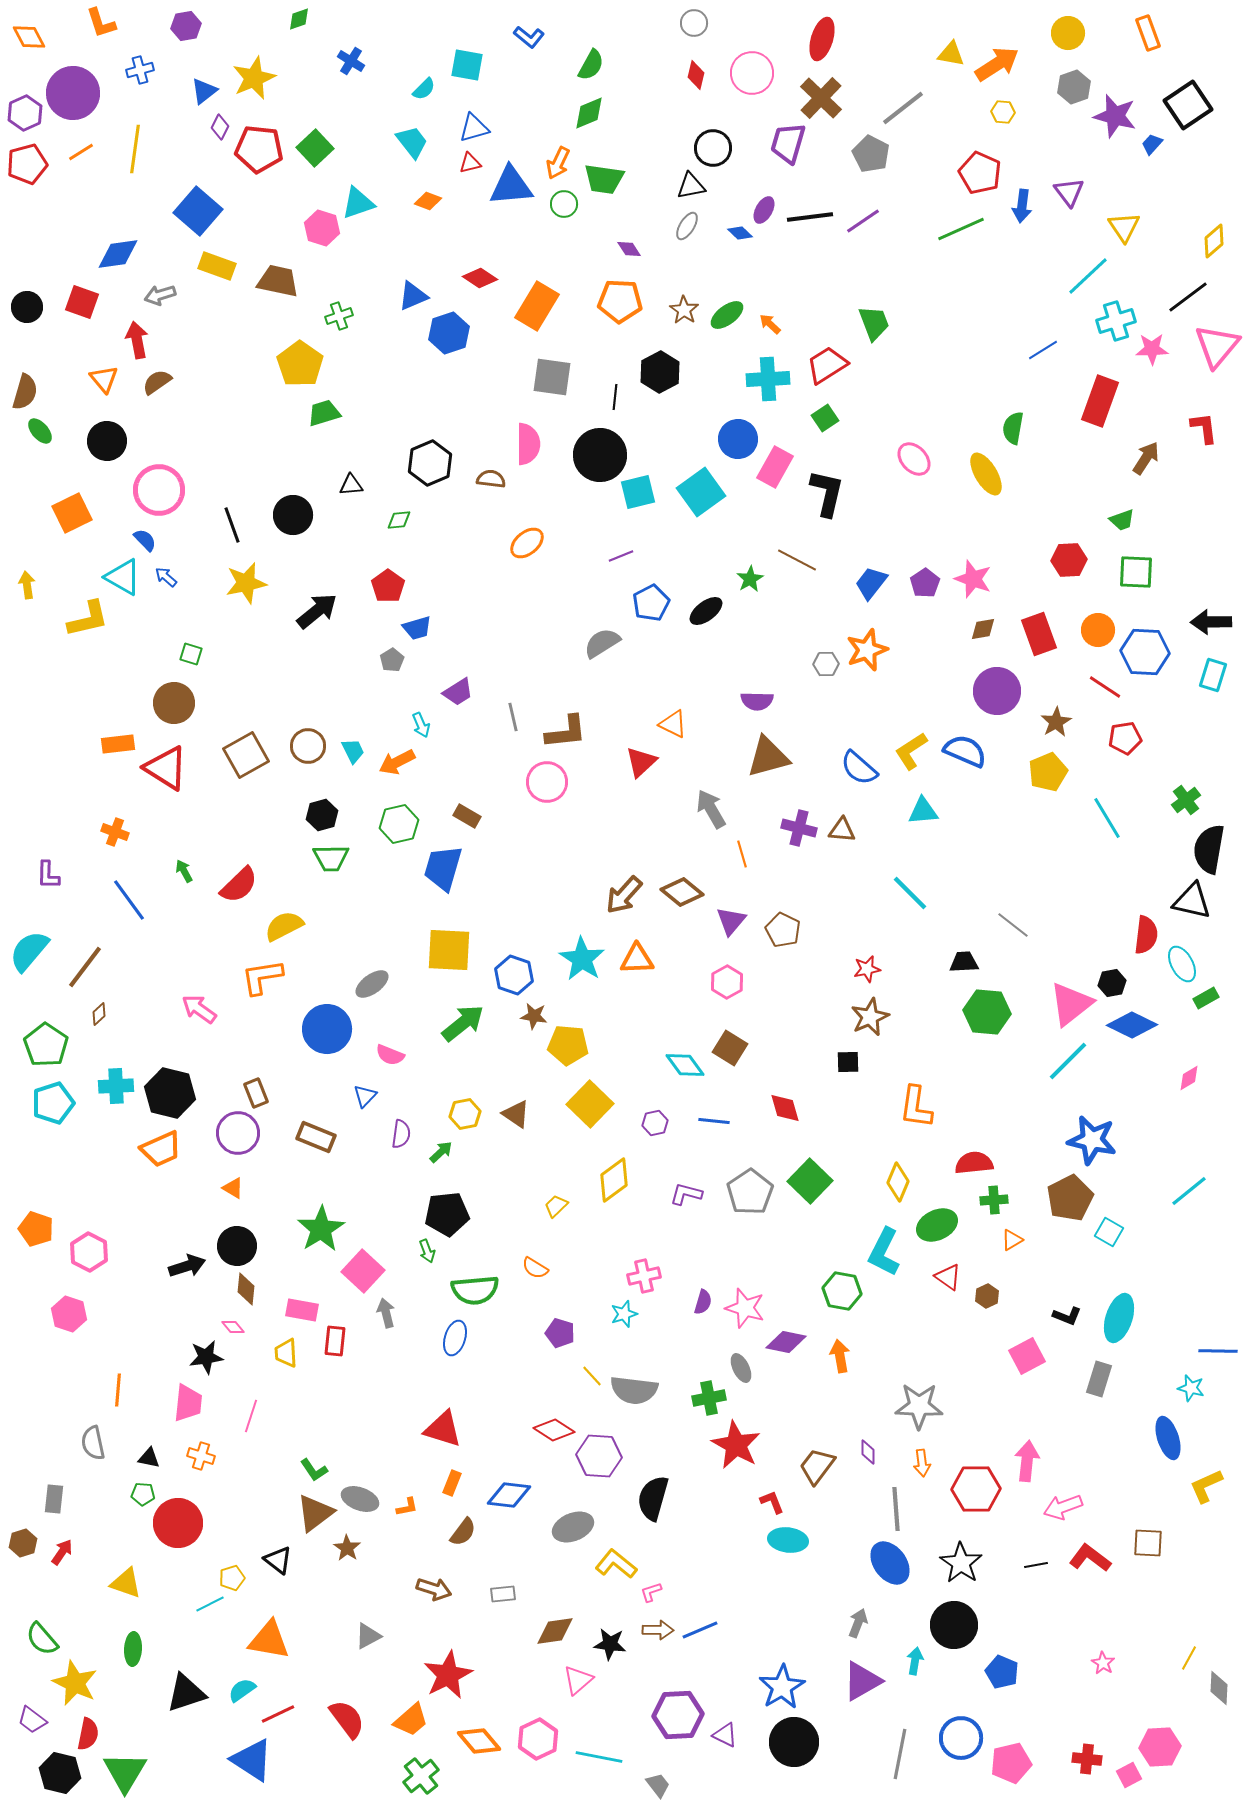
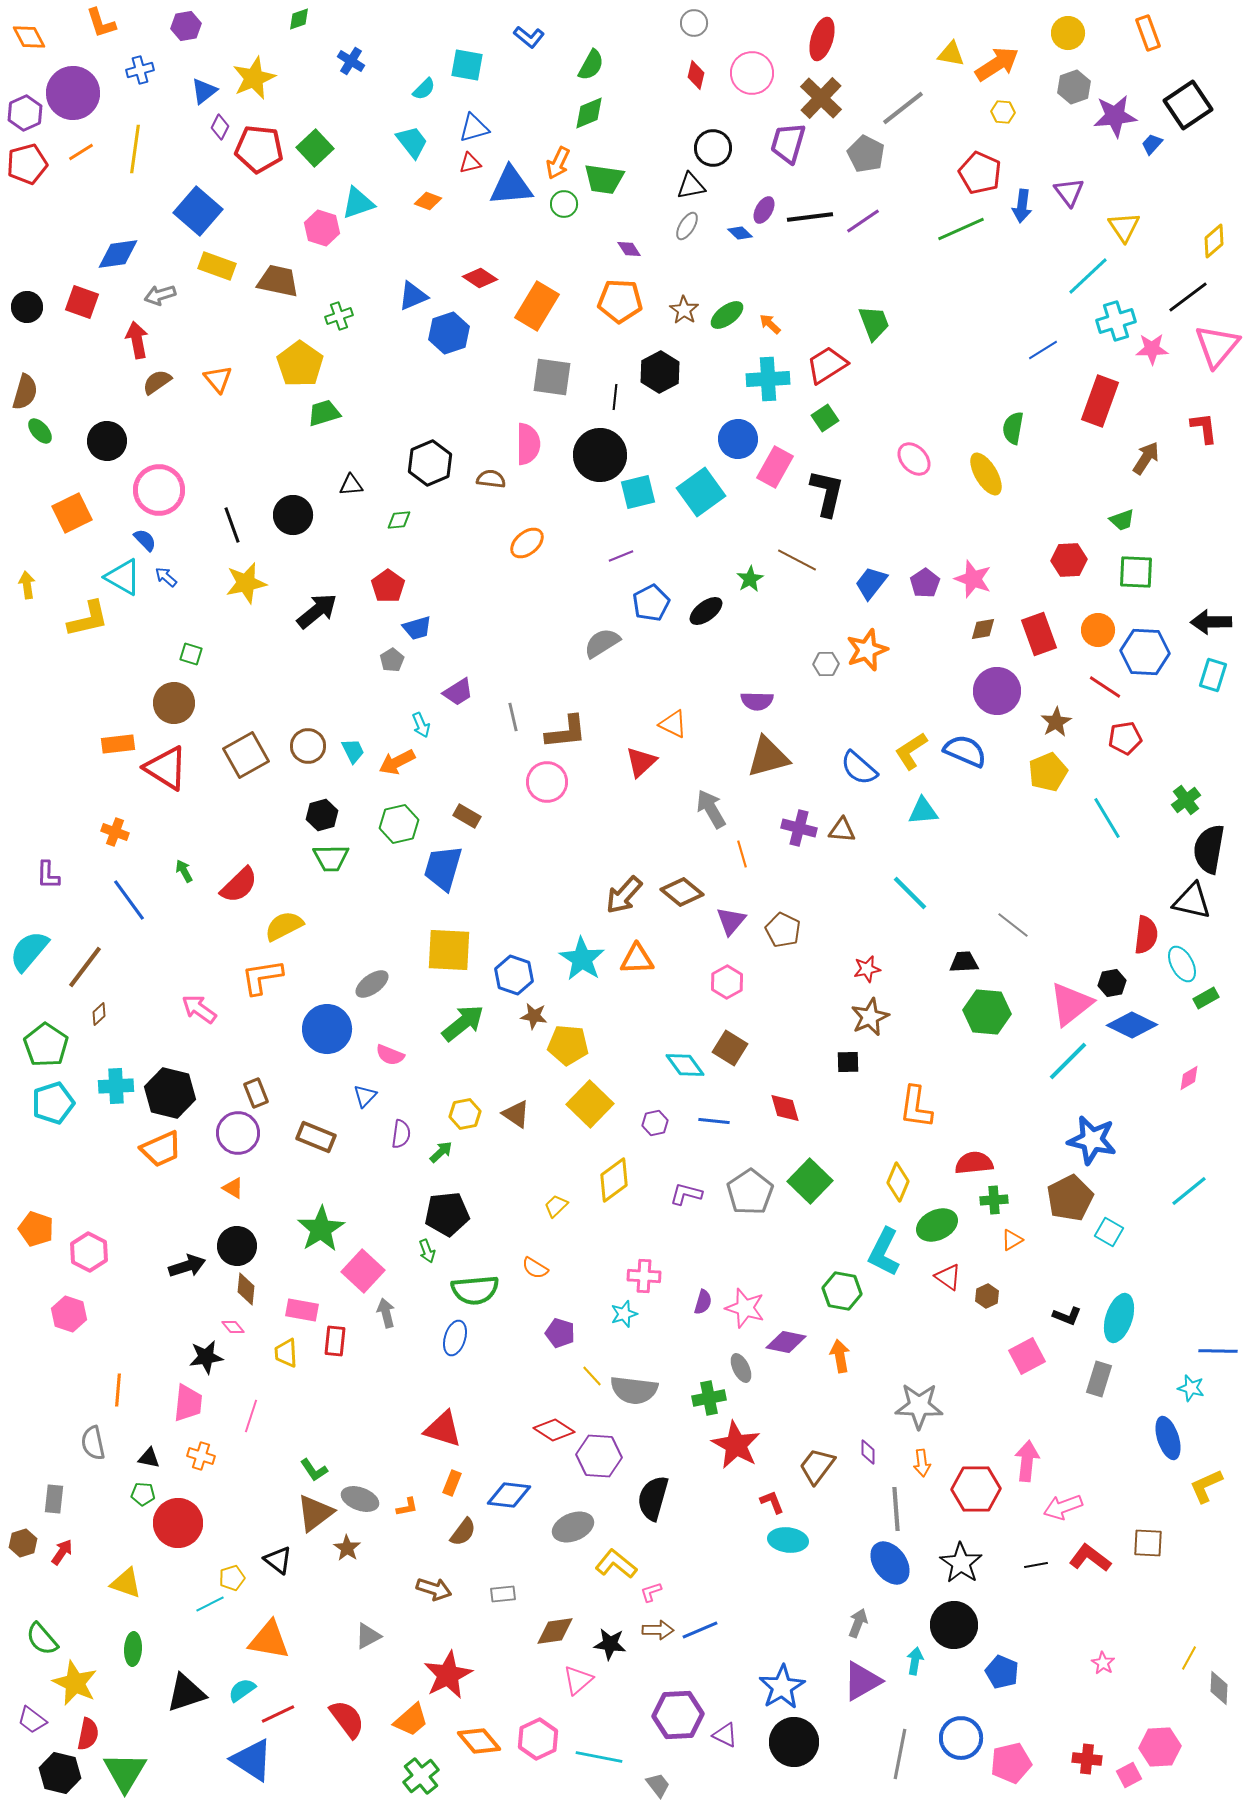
purple star at (1115, 116): rotated 21 degrees counterclockwise
gray pentagon at (871, 154): moved 5 px left
orange triangle at (104, 379): moved 114 px right
pink cross at (644, 1276): rotated 16 degrees clockwise
